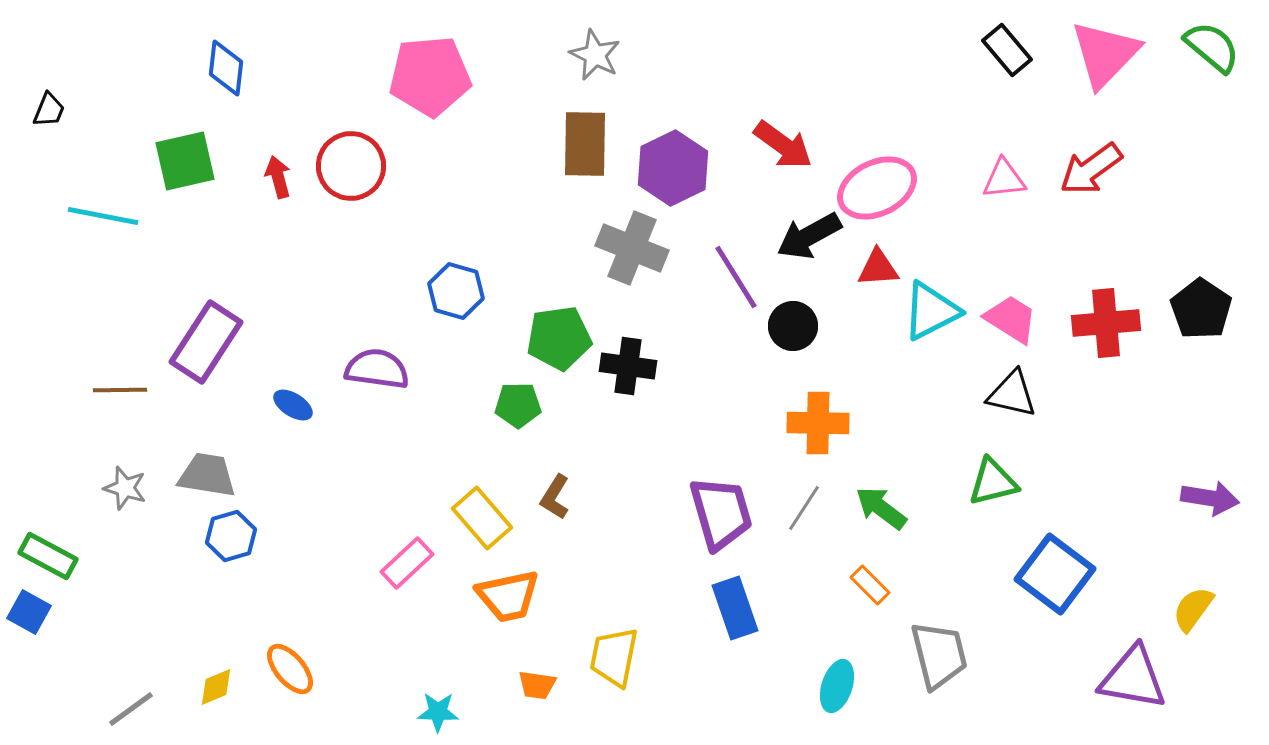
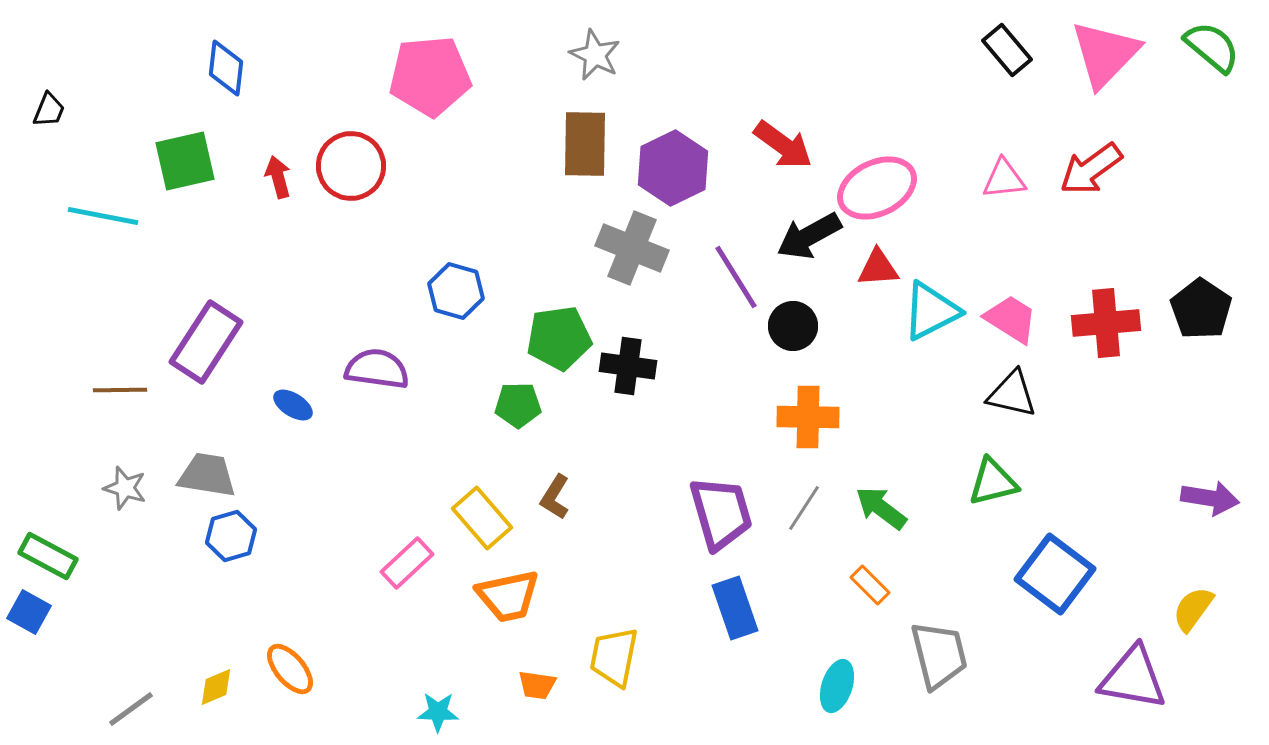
orange cross at (818, 423): moved 10 px left, 6 px up
